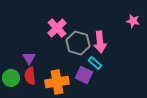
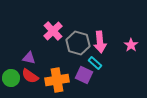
pink star: moved 2 px left, 24 px down; rotated 24 degrees clockwise
pink cross: moved 4 px left, 3 px down
purple triangle: rotated 48 degrees counterclockwise
red semicircle: rotated 48 degrees counterclockwise
orange cross: moved 2 px up
